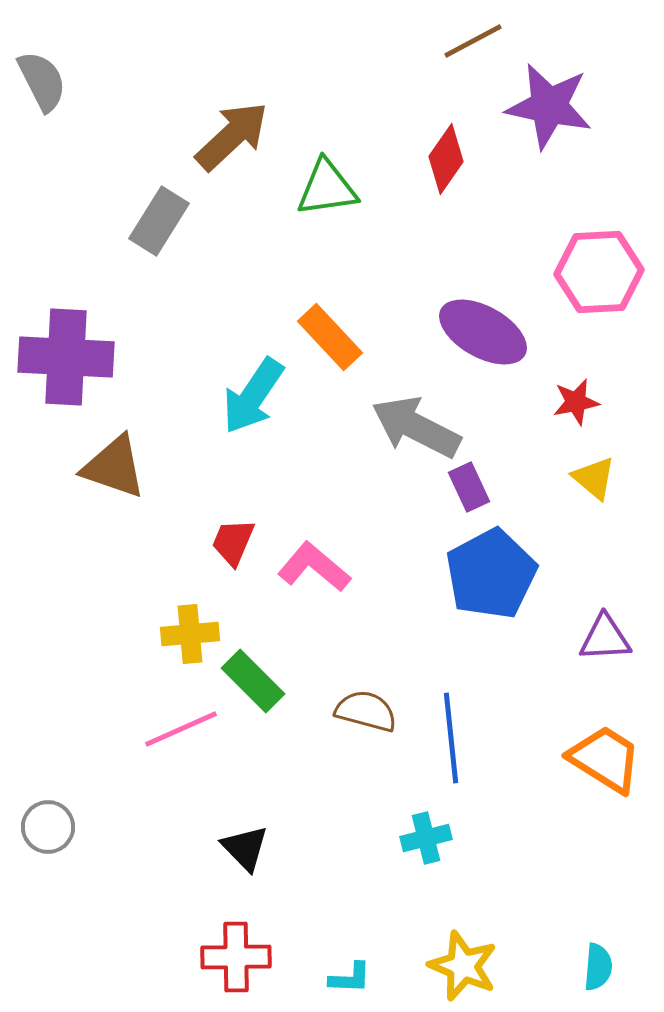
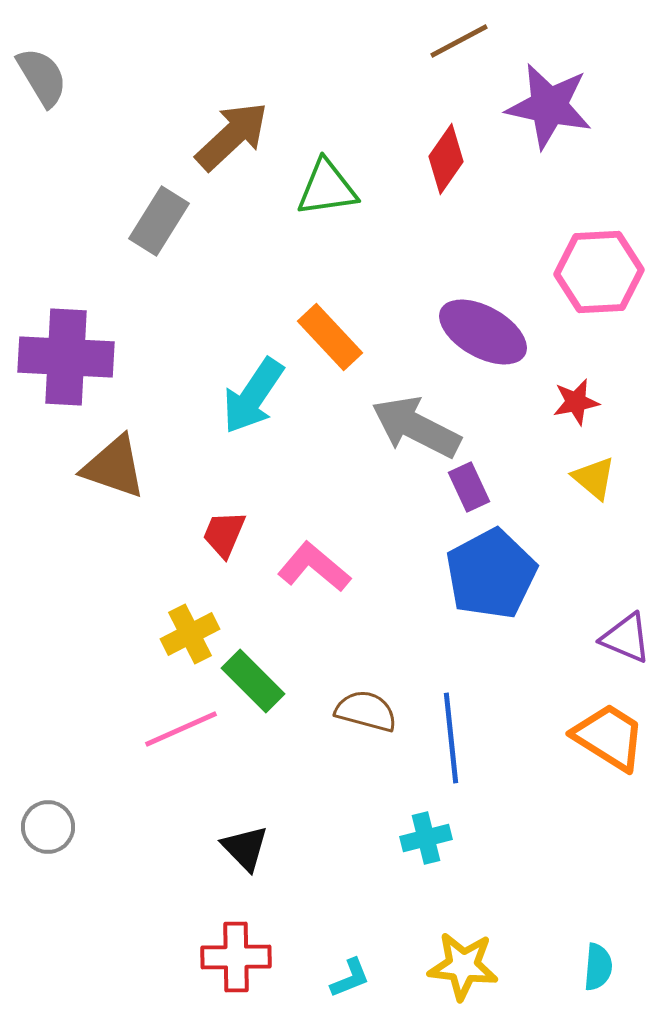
brown line: moved 14 px left
gray semicircle: moved 4 px up; rotated 4 degrees counterclockwise
red trapezoid: moved 9 px left, 8 px up
yellow cross: rotated 22 degrees counterclockwise
purple triangle: moved 21 px right; rotated 26 degrees clockwise
orange trapezoid: moved 4 px right, 22 px up
yellow star: rotated 16 degrees counterclockwise
cyan L-shape: rotated 24 degrees counterclockwise
